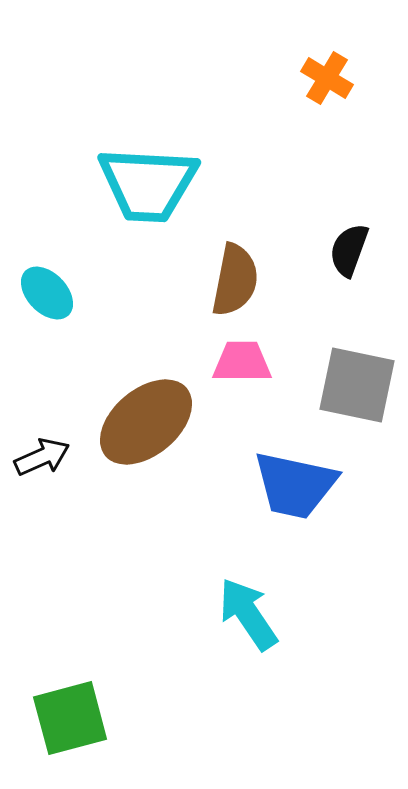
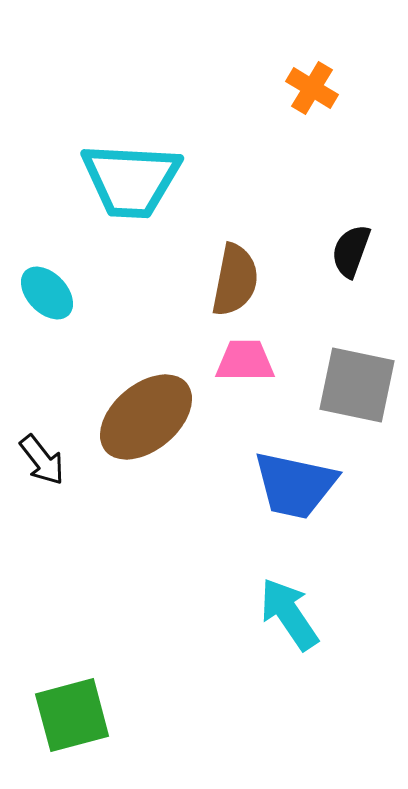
orange cross: moved 15 px left, 10 px down
cyan trapezoid: moved 17 px left, 4 px up
black semicircle: moved 2 px right, 1 px down
pink trapezoid: moved 3 px right, 1 px up
brown ellipse: moved 5 px up
black arrow: moved 3 px down; rotated 76 degrees clockwise
cyan arrow: moved 41 px right
green square: moved 2 px right, 3 px up
